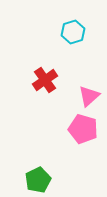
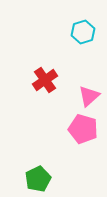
cyan hexagon: moved 10 px right
green pentagon: moved 1 px up
